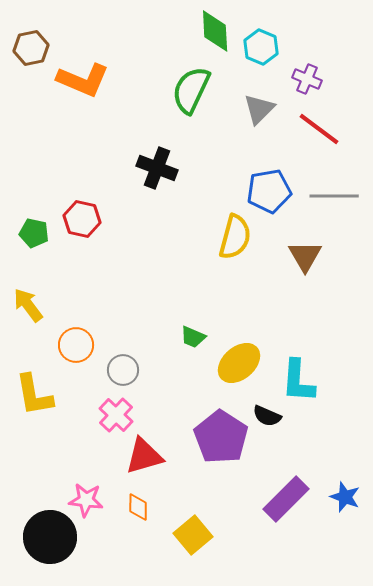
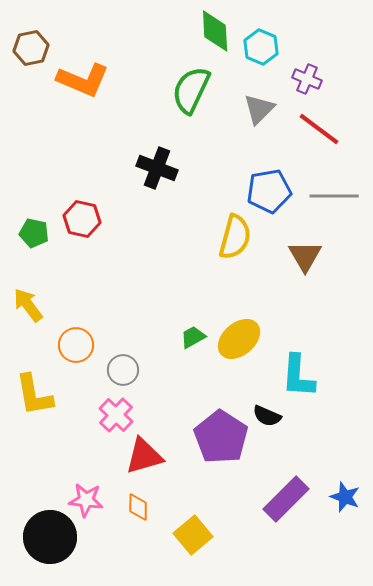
green trapezoid: rotated 128 degrees clockwise
yellow ellipse: moved 24 px up
cyan L-shape: moved 5 px up
